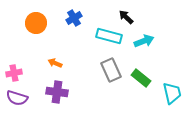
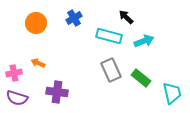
orange arrow: moved 17 px left
